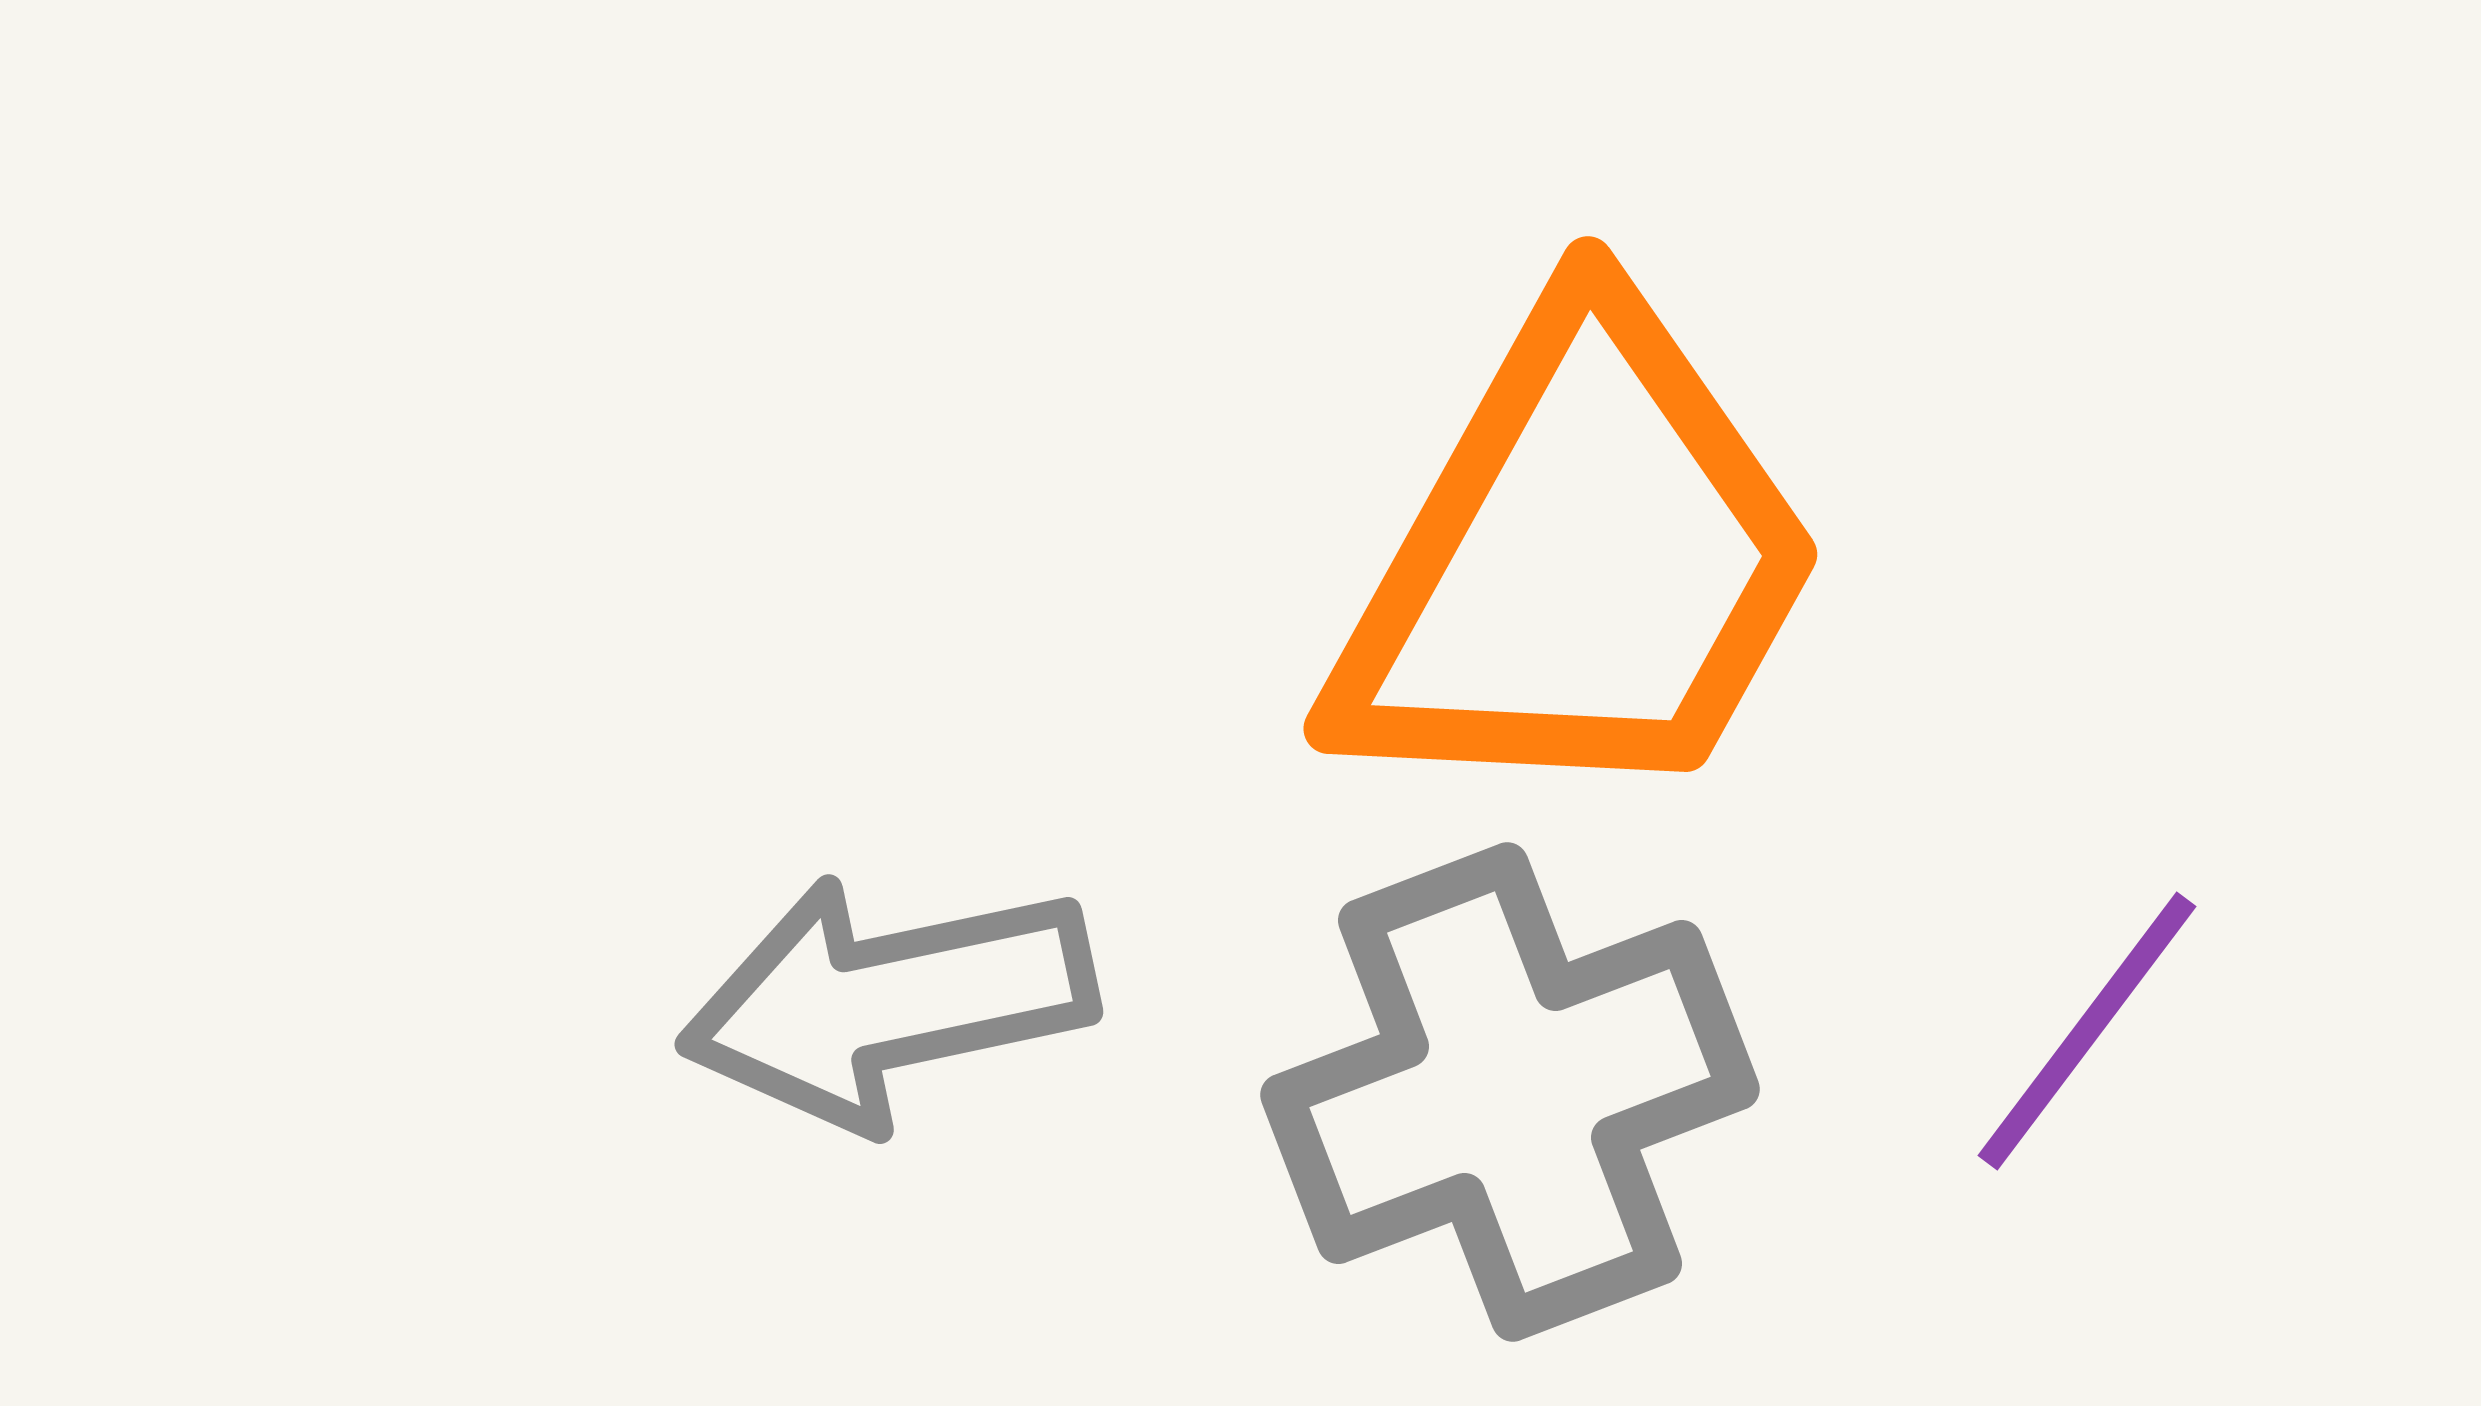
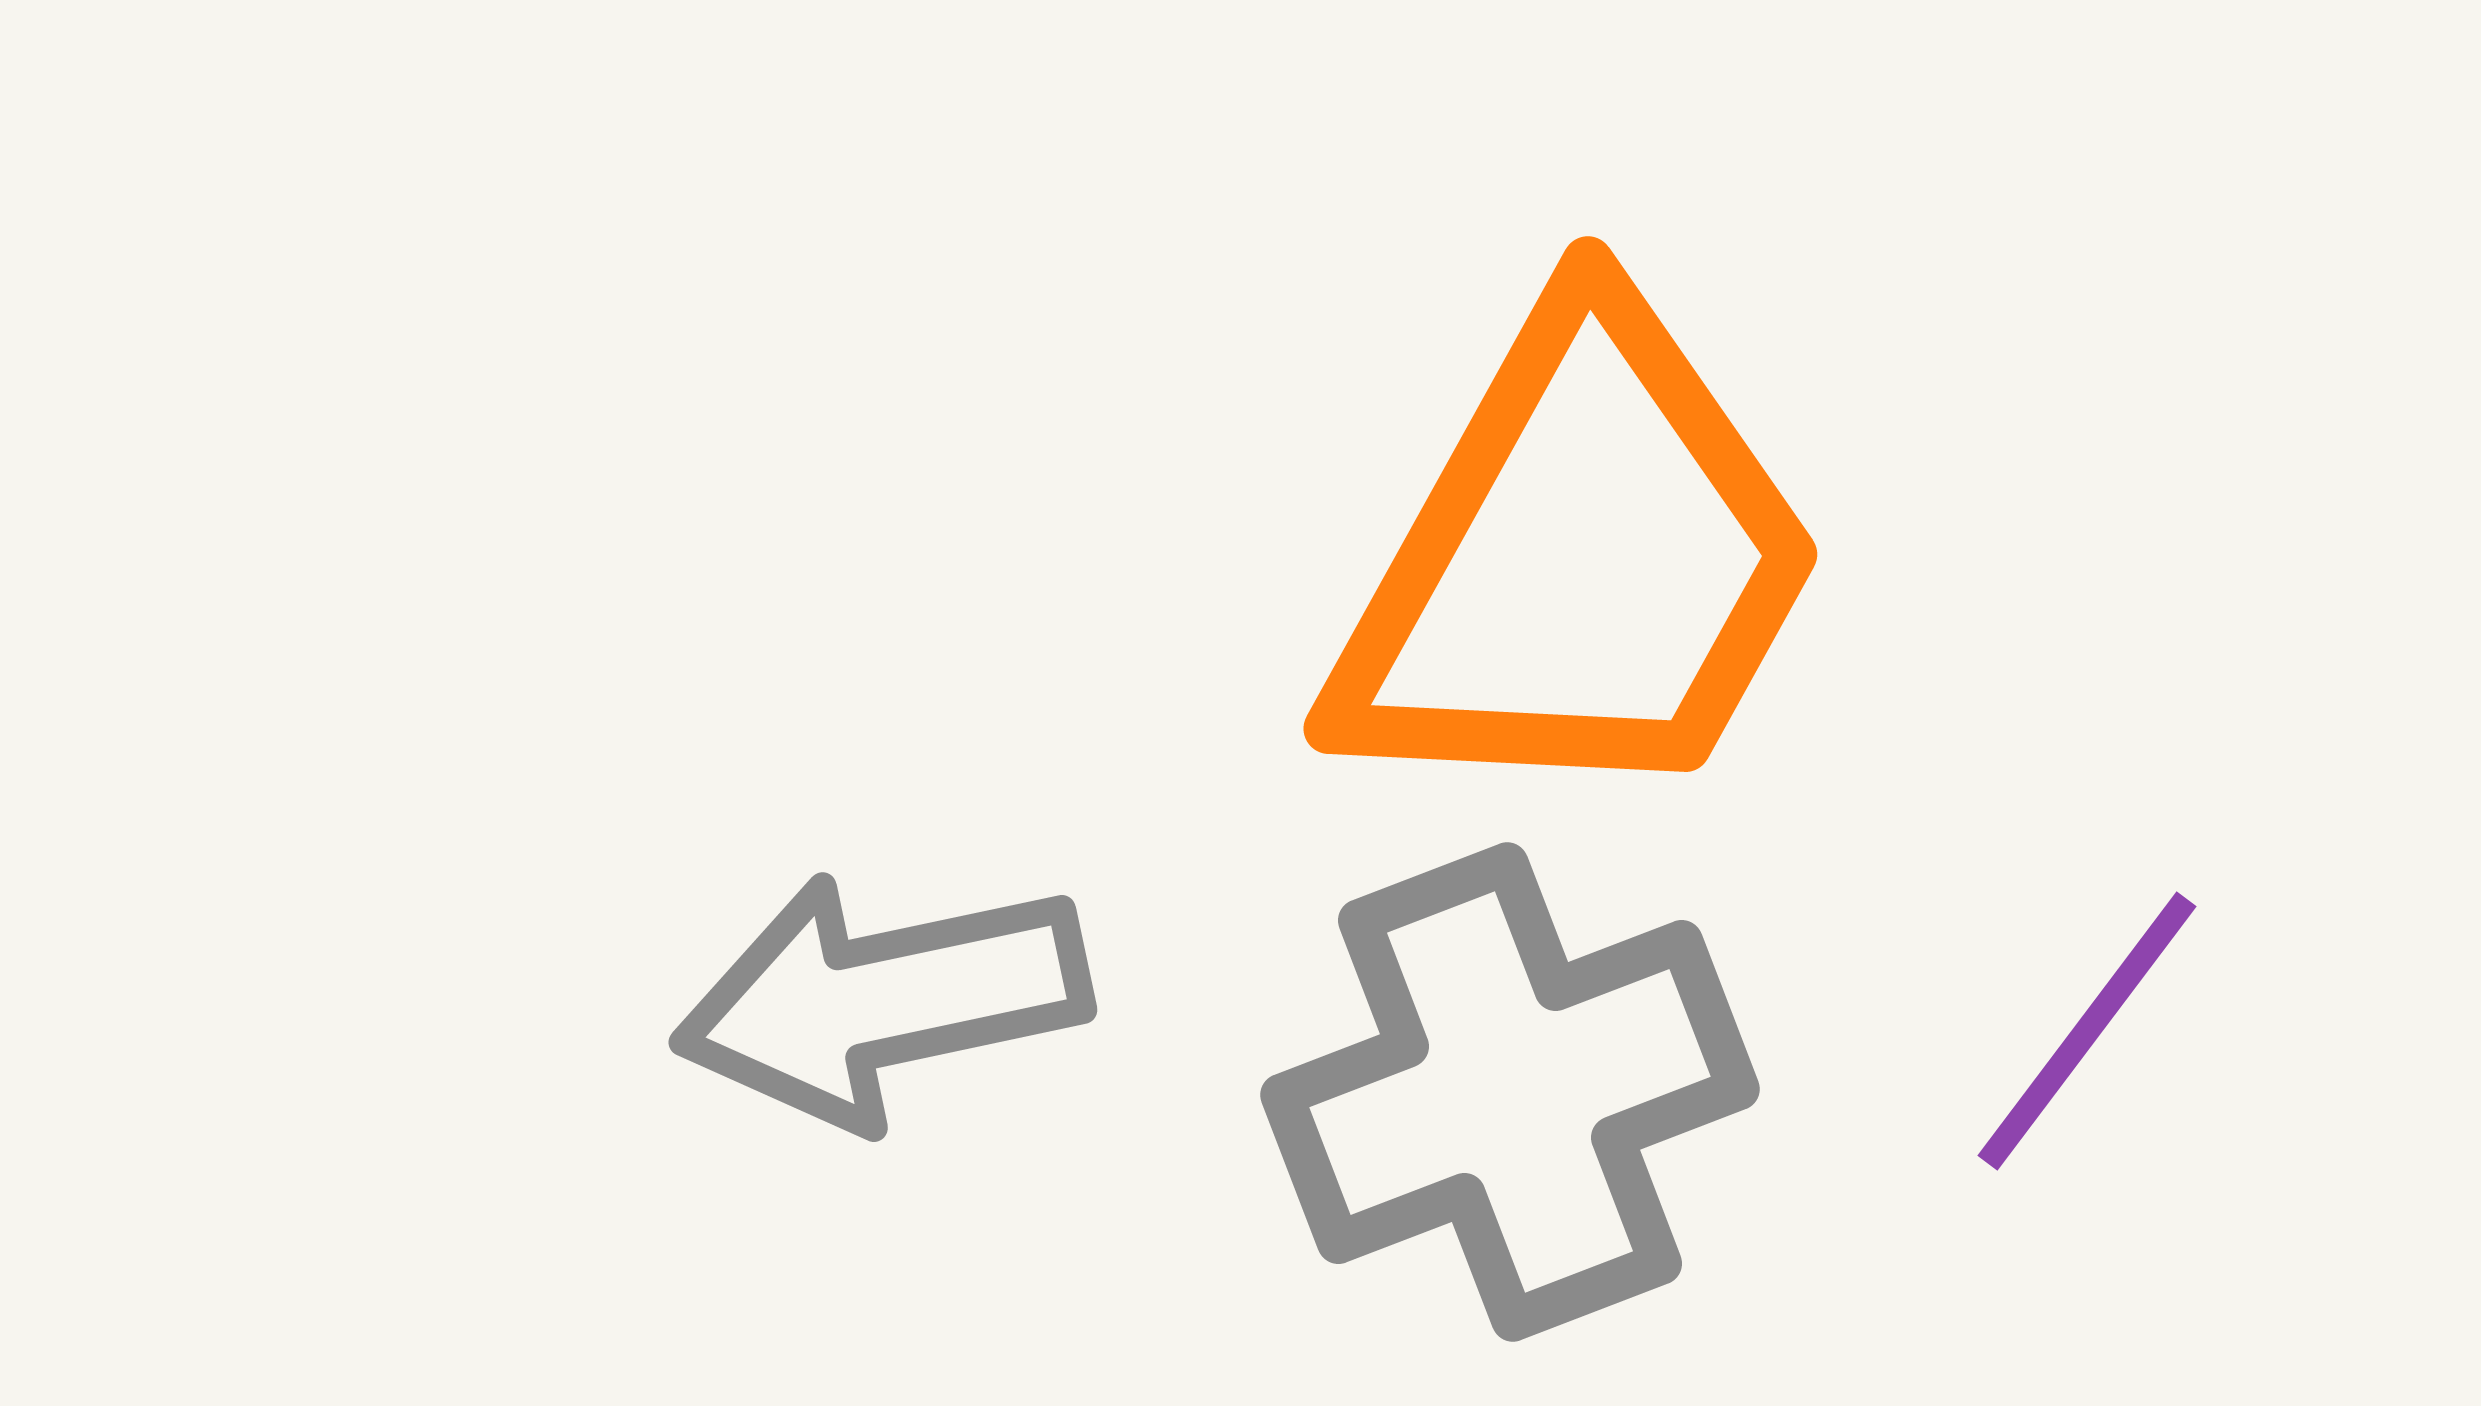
gray arrow: moved 6 px left, 2 px up
